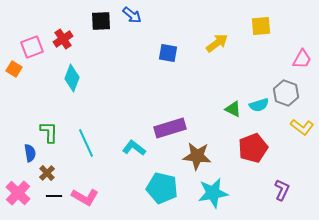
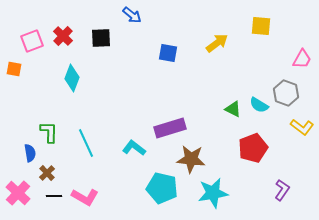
black square: moved 17 px down
yellow square: rotated 10 degrees clockwise
red cross: moved 3 px up; rotated 12 degrees counterclockwise
pink square: moved 6 px up
orange square: rotated 21 degrees counterclockwise
cyan semicircle: rotated 48 degrees clockwise
brown star: moved 6 px left, 3 px down
purple L-shape: rotated 10 degrees clockwise
